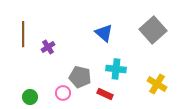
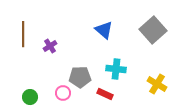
blue triangle: moved 3 px up
purple cross: moved 2 px right, 1 px up
gray pentagon: rotated 15 degrees counterclockwise
